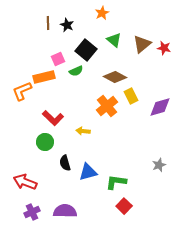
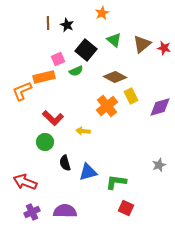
red square: moved 2 px right, 2 px down; rotated 21 degrees counterclockwise
